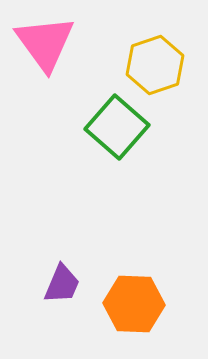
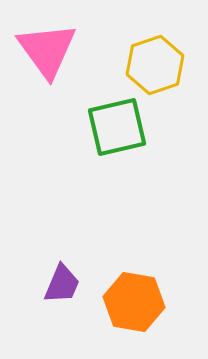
pink triangle: moved 2 px right, 7 px down
green square: rotated 36 degrees clockwise
orange hexagon: moved 2 px up; rotated 8 degrees clockwise
